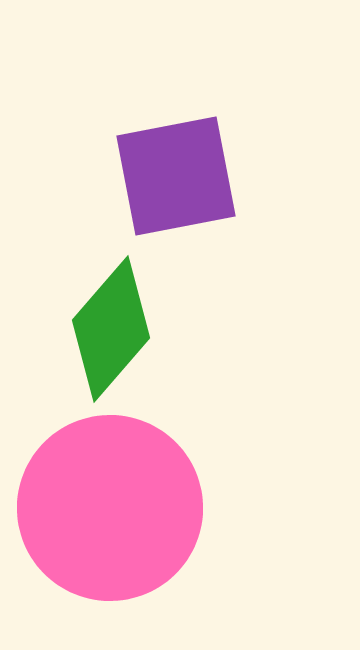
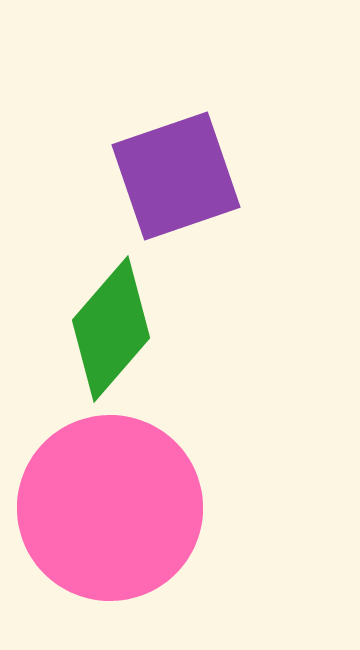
purple square: rotated 8 degrees counterclockwise
